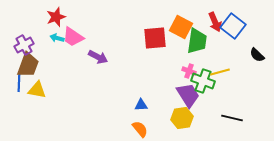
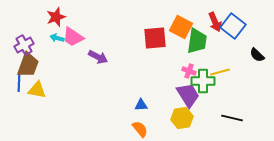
green cross: rotated 20 degrees counterclockwise
